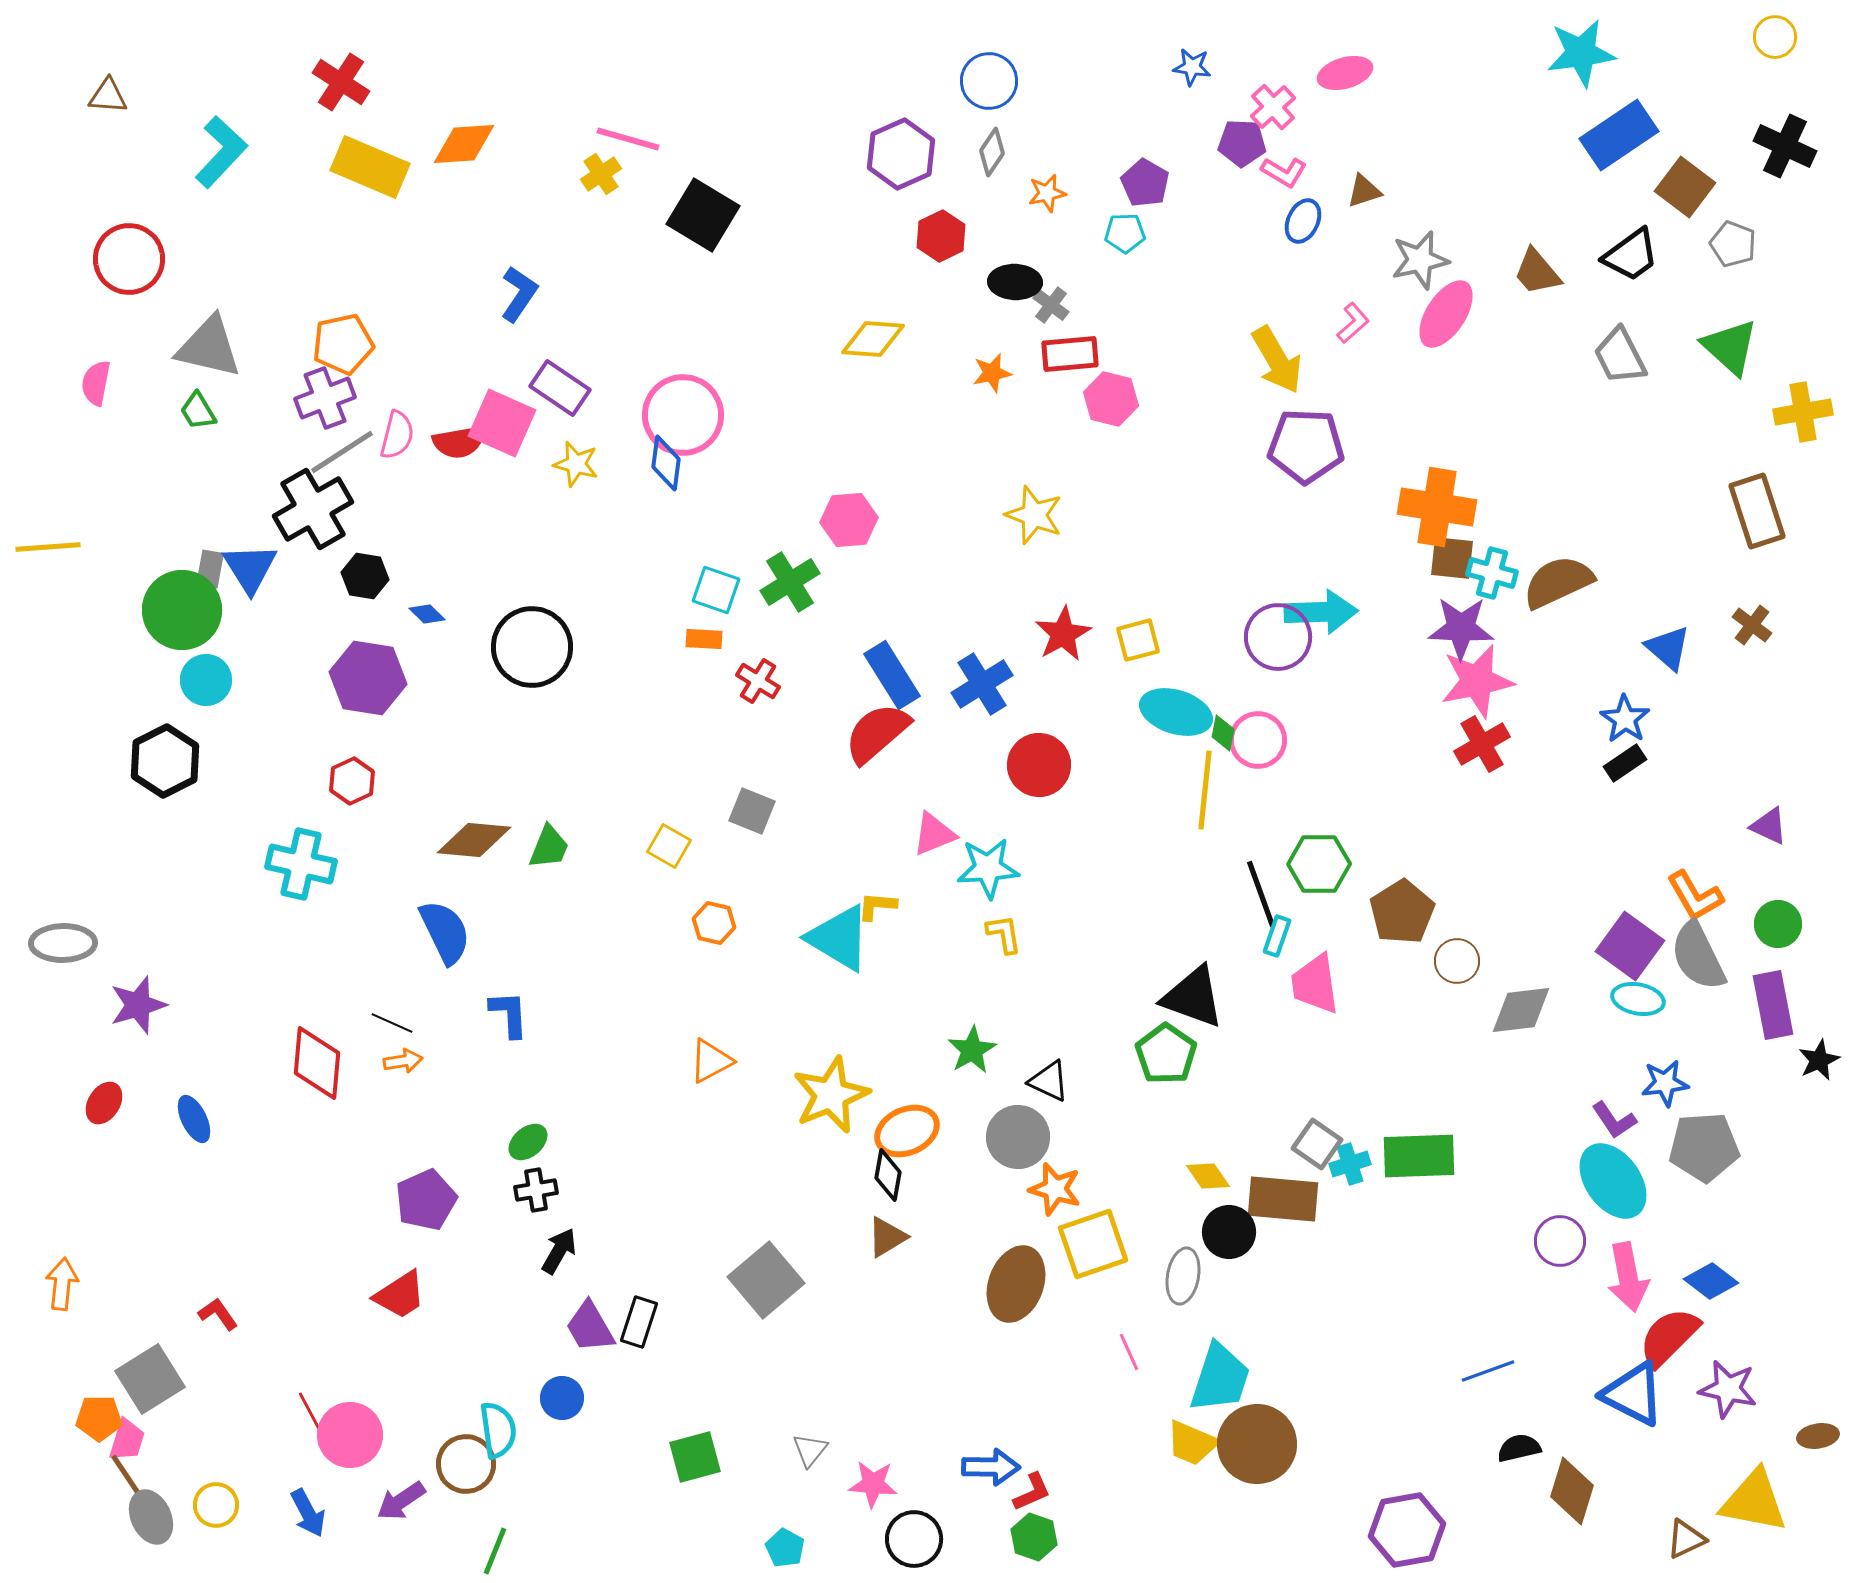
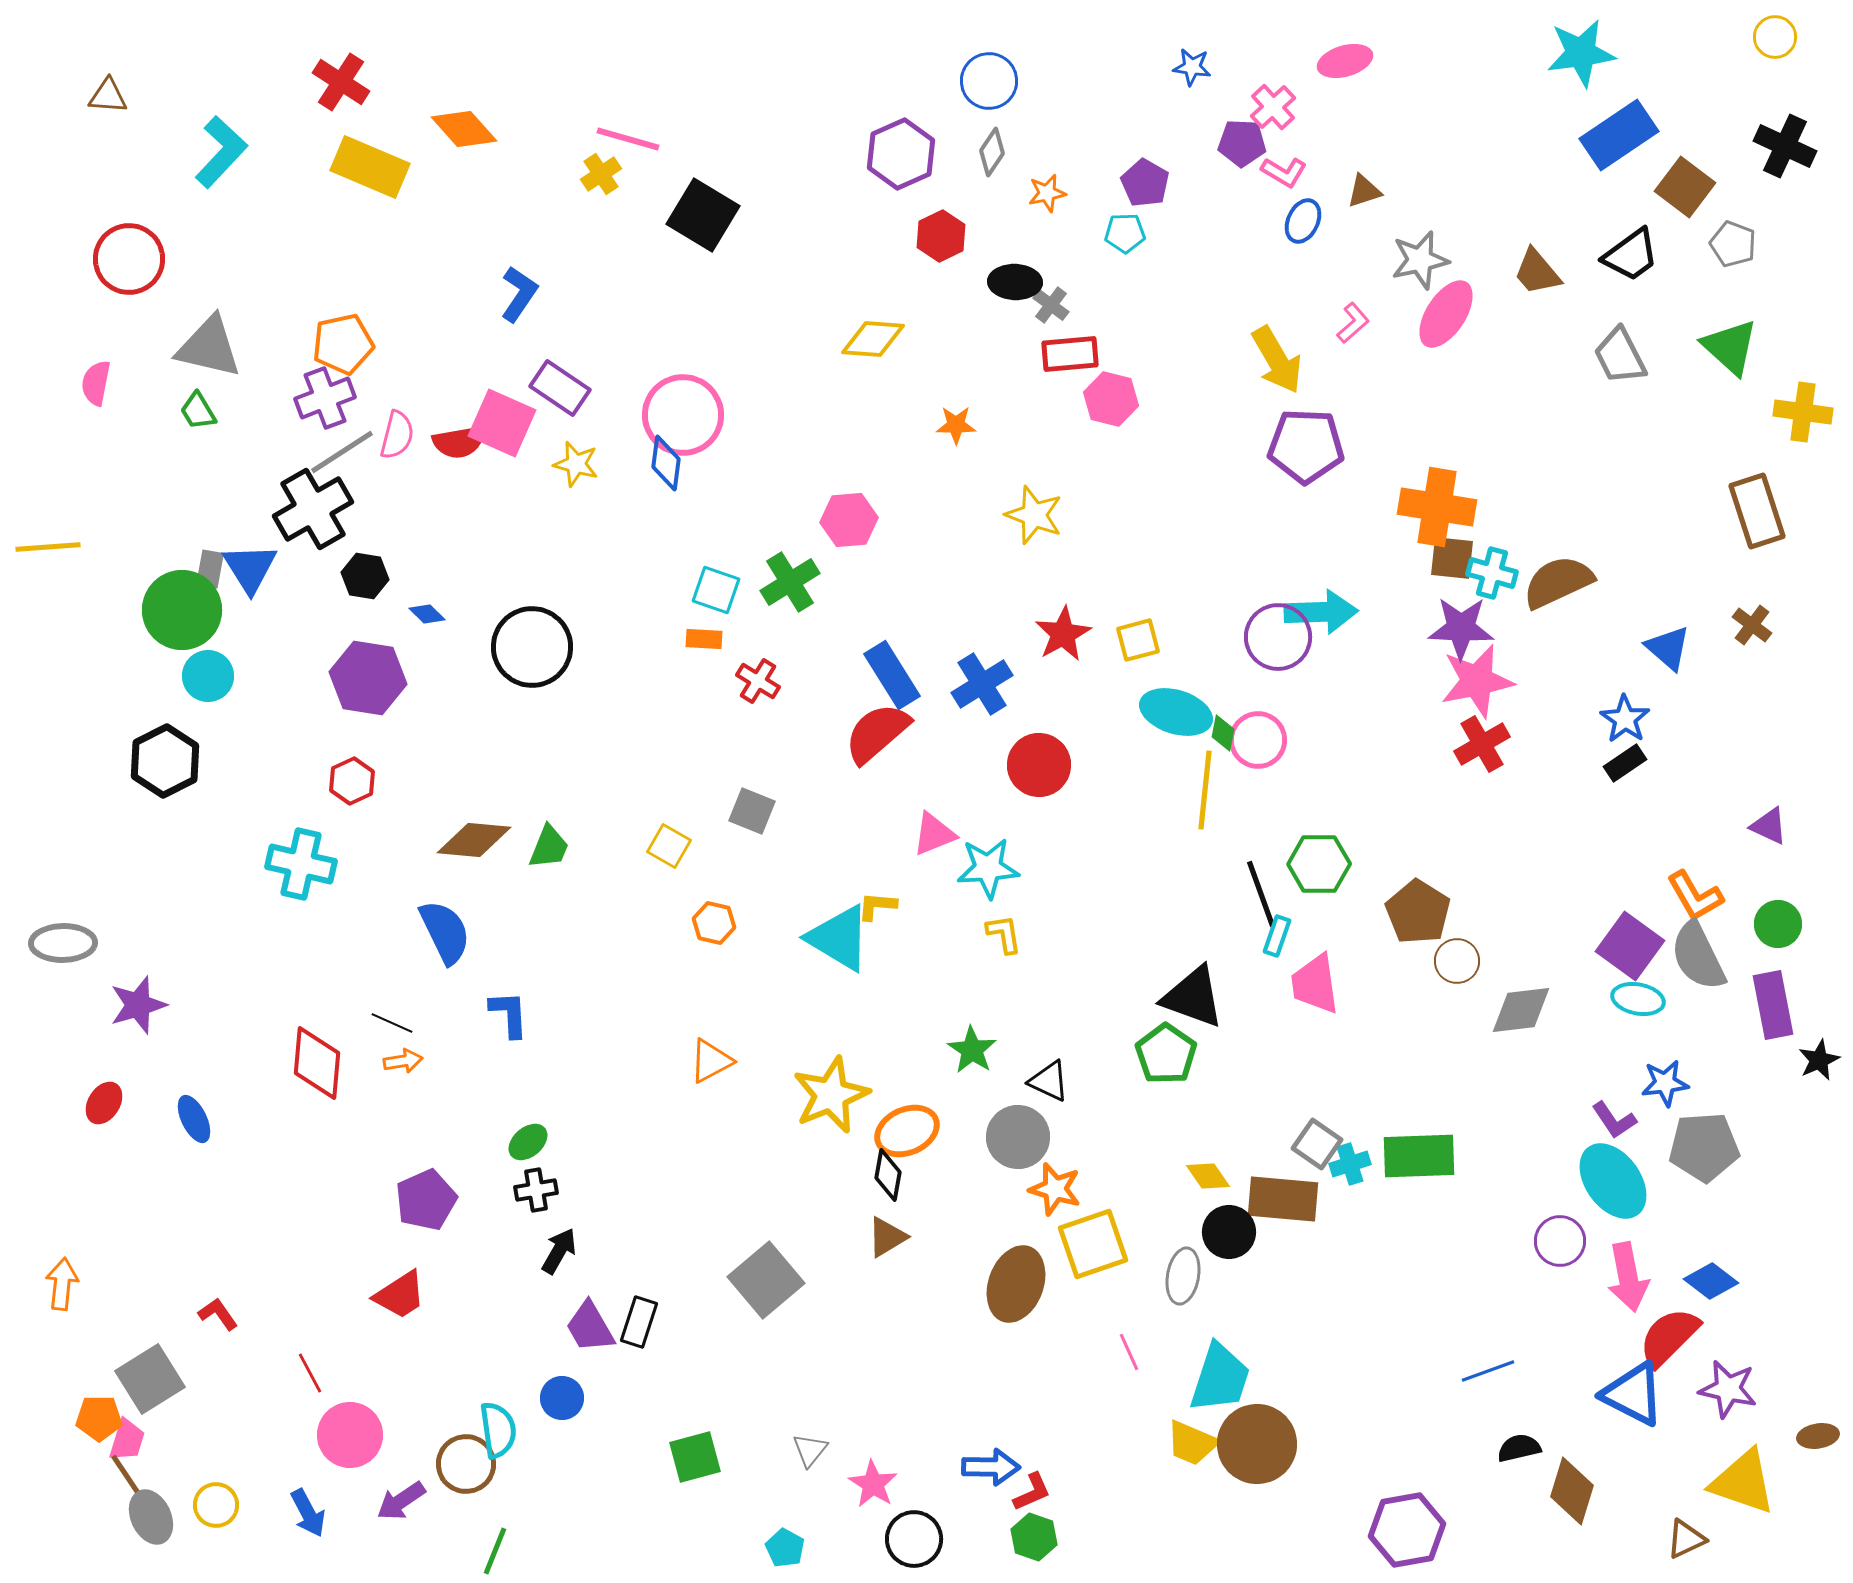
pink ellipse at (1345, 73): moved 12 px up
orange diamond at (464, 144): moved 15 px up; rotated 52 degrees clockwise
orange star at (992, 373): moved 36 px left, 52 px down; rotated 12 degrees clockwise
yellow cross at (1803, 412): rotated 18 degrees clockwise
cyan circle at (206, 680): moved 2 px right, 4 px up
brown pentagon at (1402, 912): moved 16 px right; rotated 8 degrees counterclockwise
green star at (972, 1050): rotated 9 degrees counterclockwise
red line at (310, 1412): moved 39 px up
pink star at (873, 1484): rotated 27 degrees clockwise
yellow triangle at (1754, 1501): moved 11 px left, 19 px up; rotated 8 degrees clockwise
